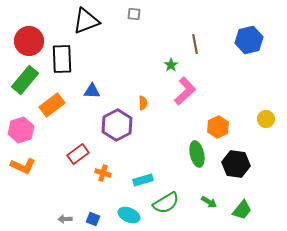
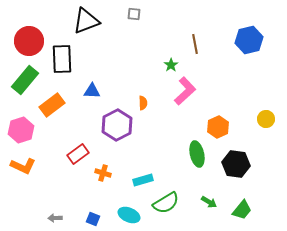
gray arrow: moved 10 px left, 1 px up
